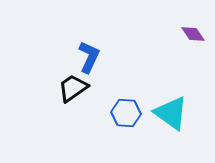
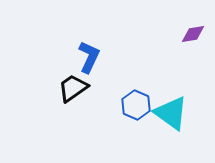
purple diamond: rotated 65 degrees counterclockwise
blue hexagon: moved 10 px right, 8 px up; rotated 20 degrees clockwise
